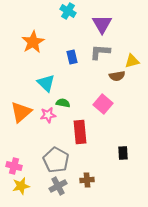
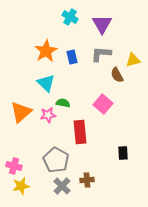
cyan cross: moved 2 px right, 6 px down
orange star: moved 13 px right, 9 px down
gray L-shape: moved 1 px right, 2 px down
yellow triangle: moved 1 px right, 1 px up
brown semicircle: moved 1 px up; rotated 70 degrees clockwise
gray cross: moved 4 px right; rotated 18 degrees counterclockwise
